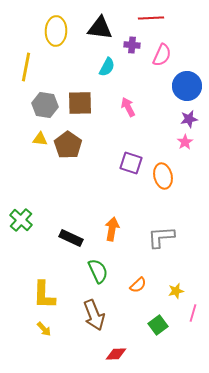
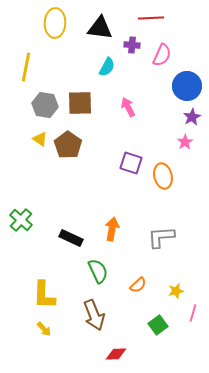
yellow ellipse: moved 1 px left, 8 px up
purple star: moved 3 px right, 2 px up; rotated 18 degrees counterclockwise
yellow triangle: rotated 28 degrees clockwise
